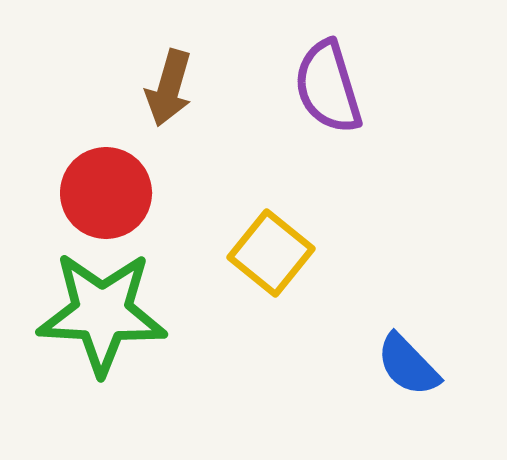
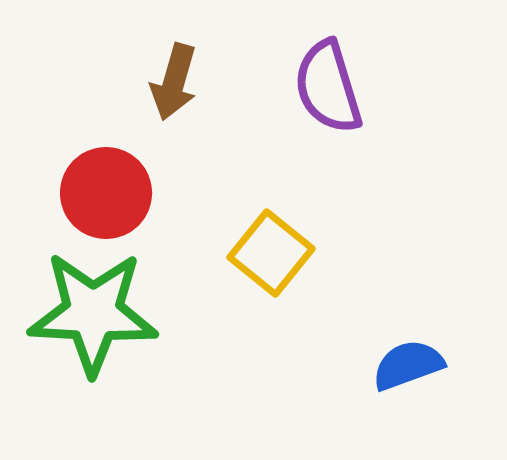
brown arrow: moved 5 px right, 6 px up
green star: moved 9 px left
blue semicircle: rotated 114 degrees clockwise
